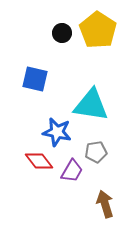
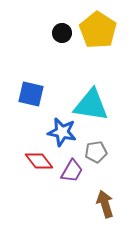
blue square: moved 4 px left, 15 px down
blue star: moved 5 px right
